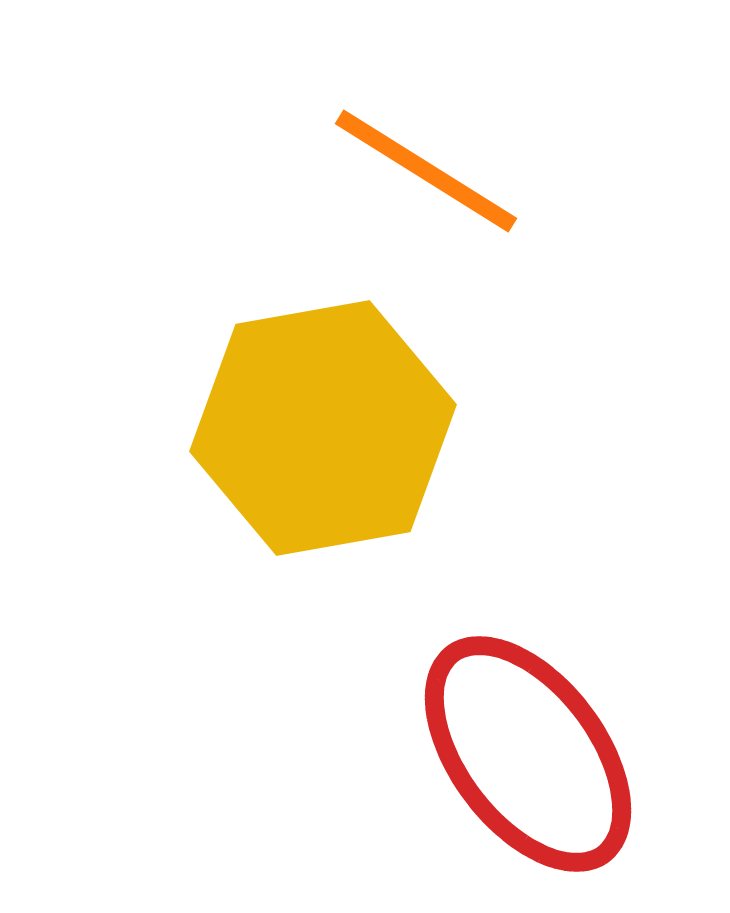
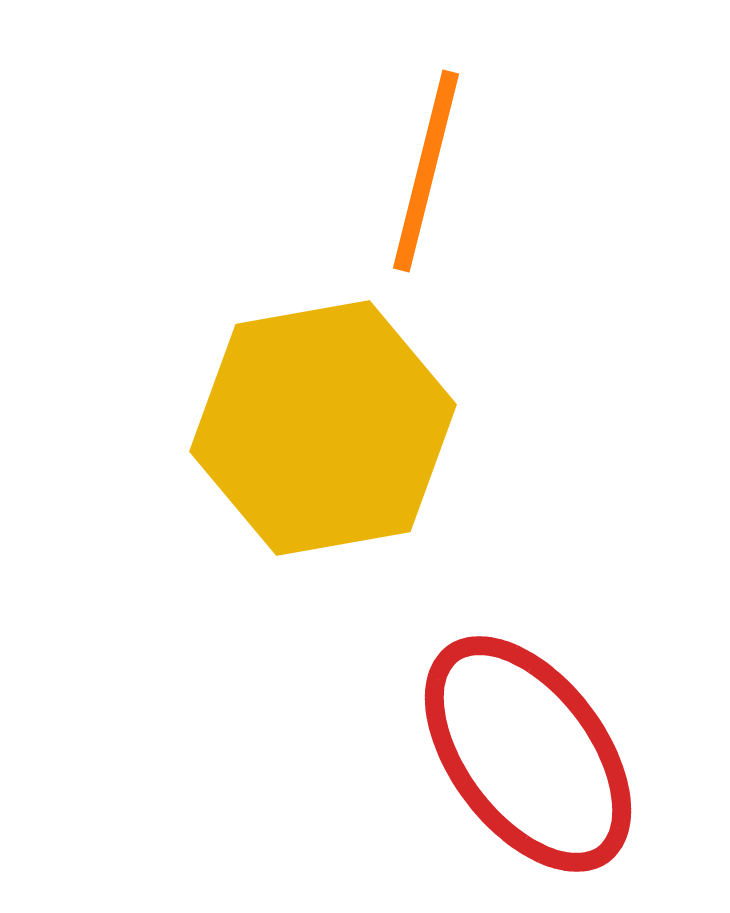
orange line: rotated 72 degrees clockwise
